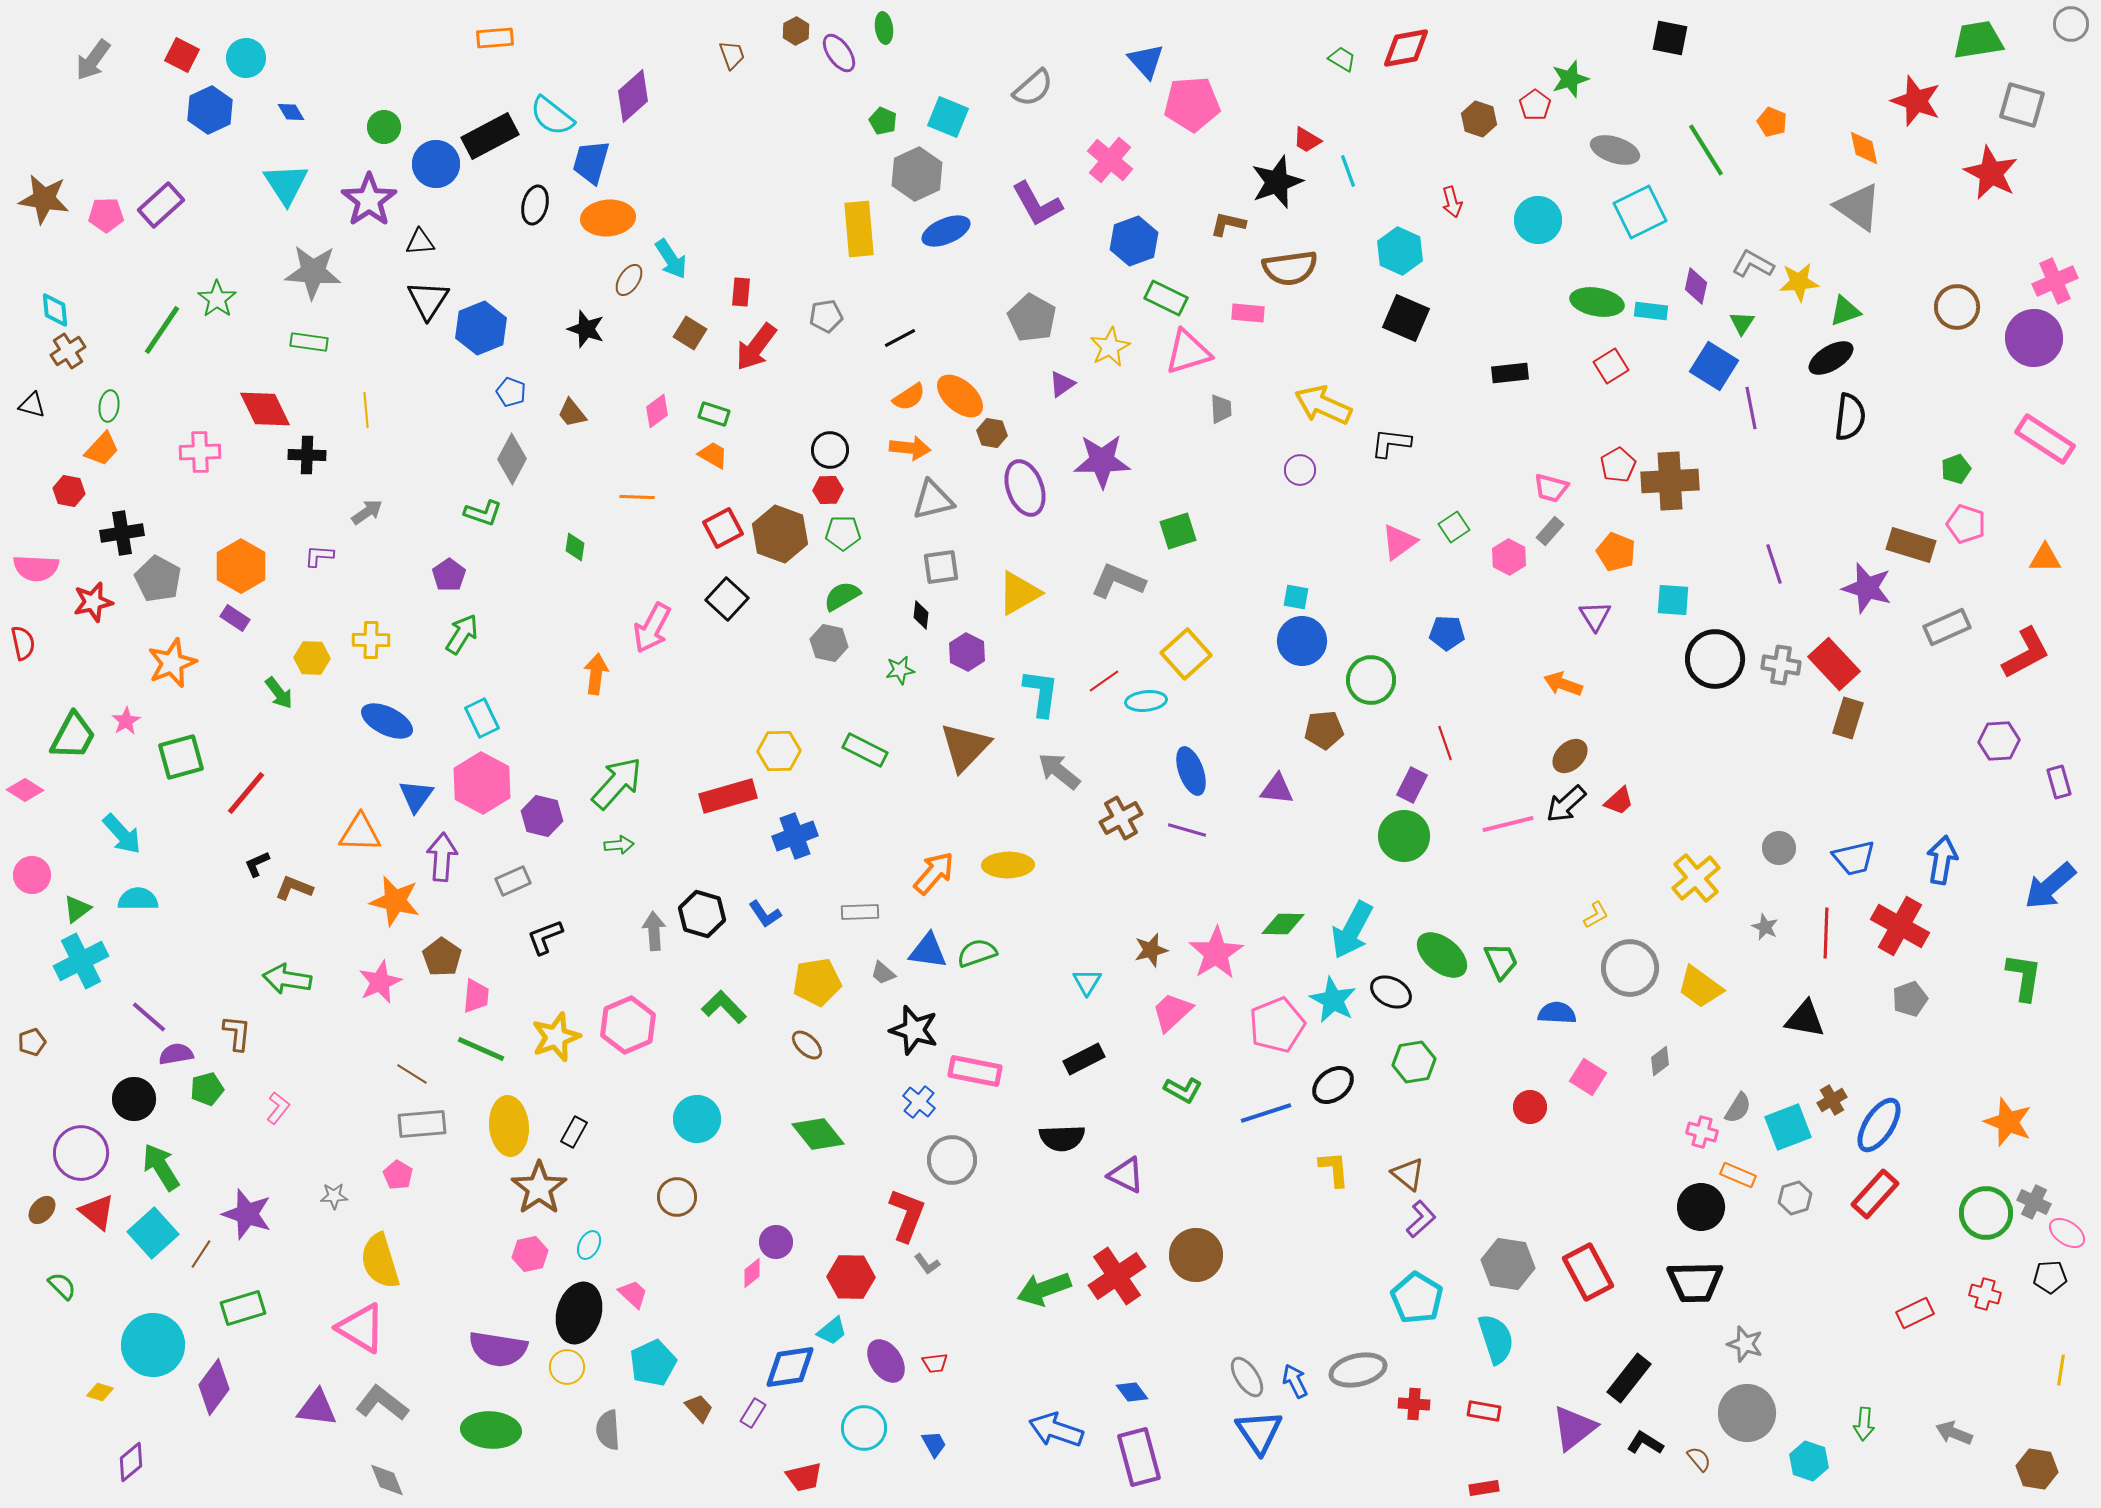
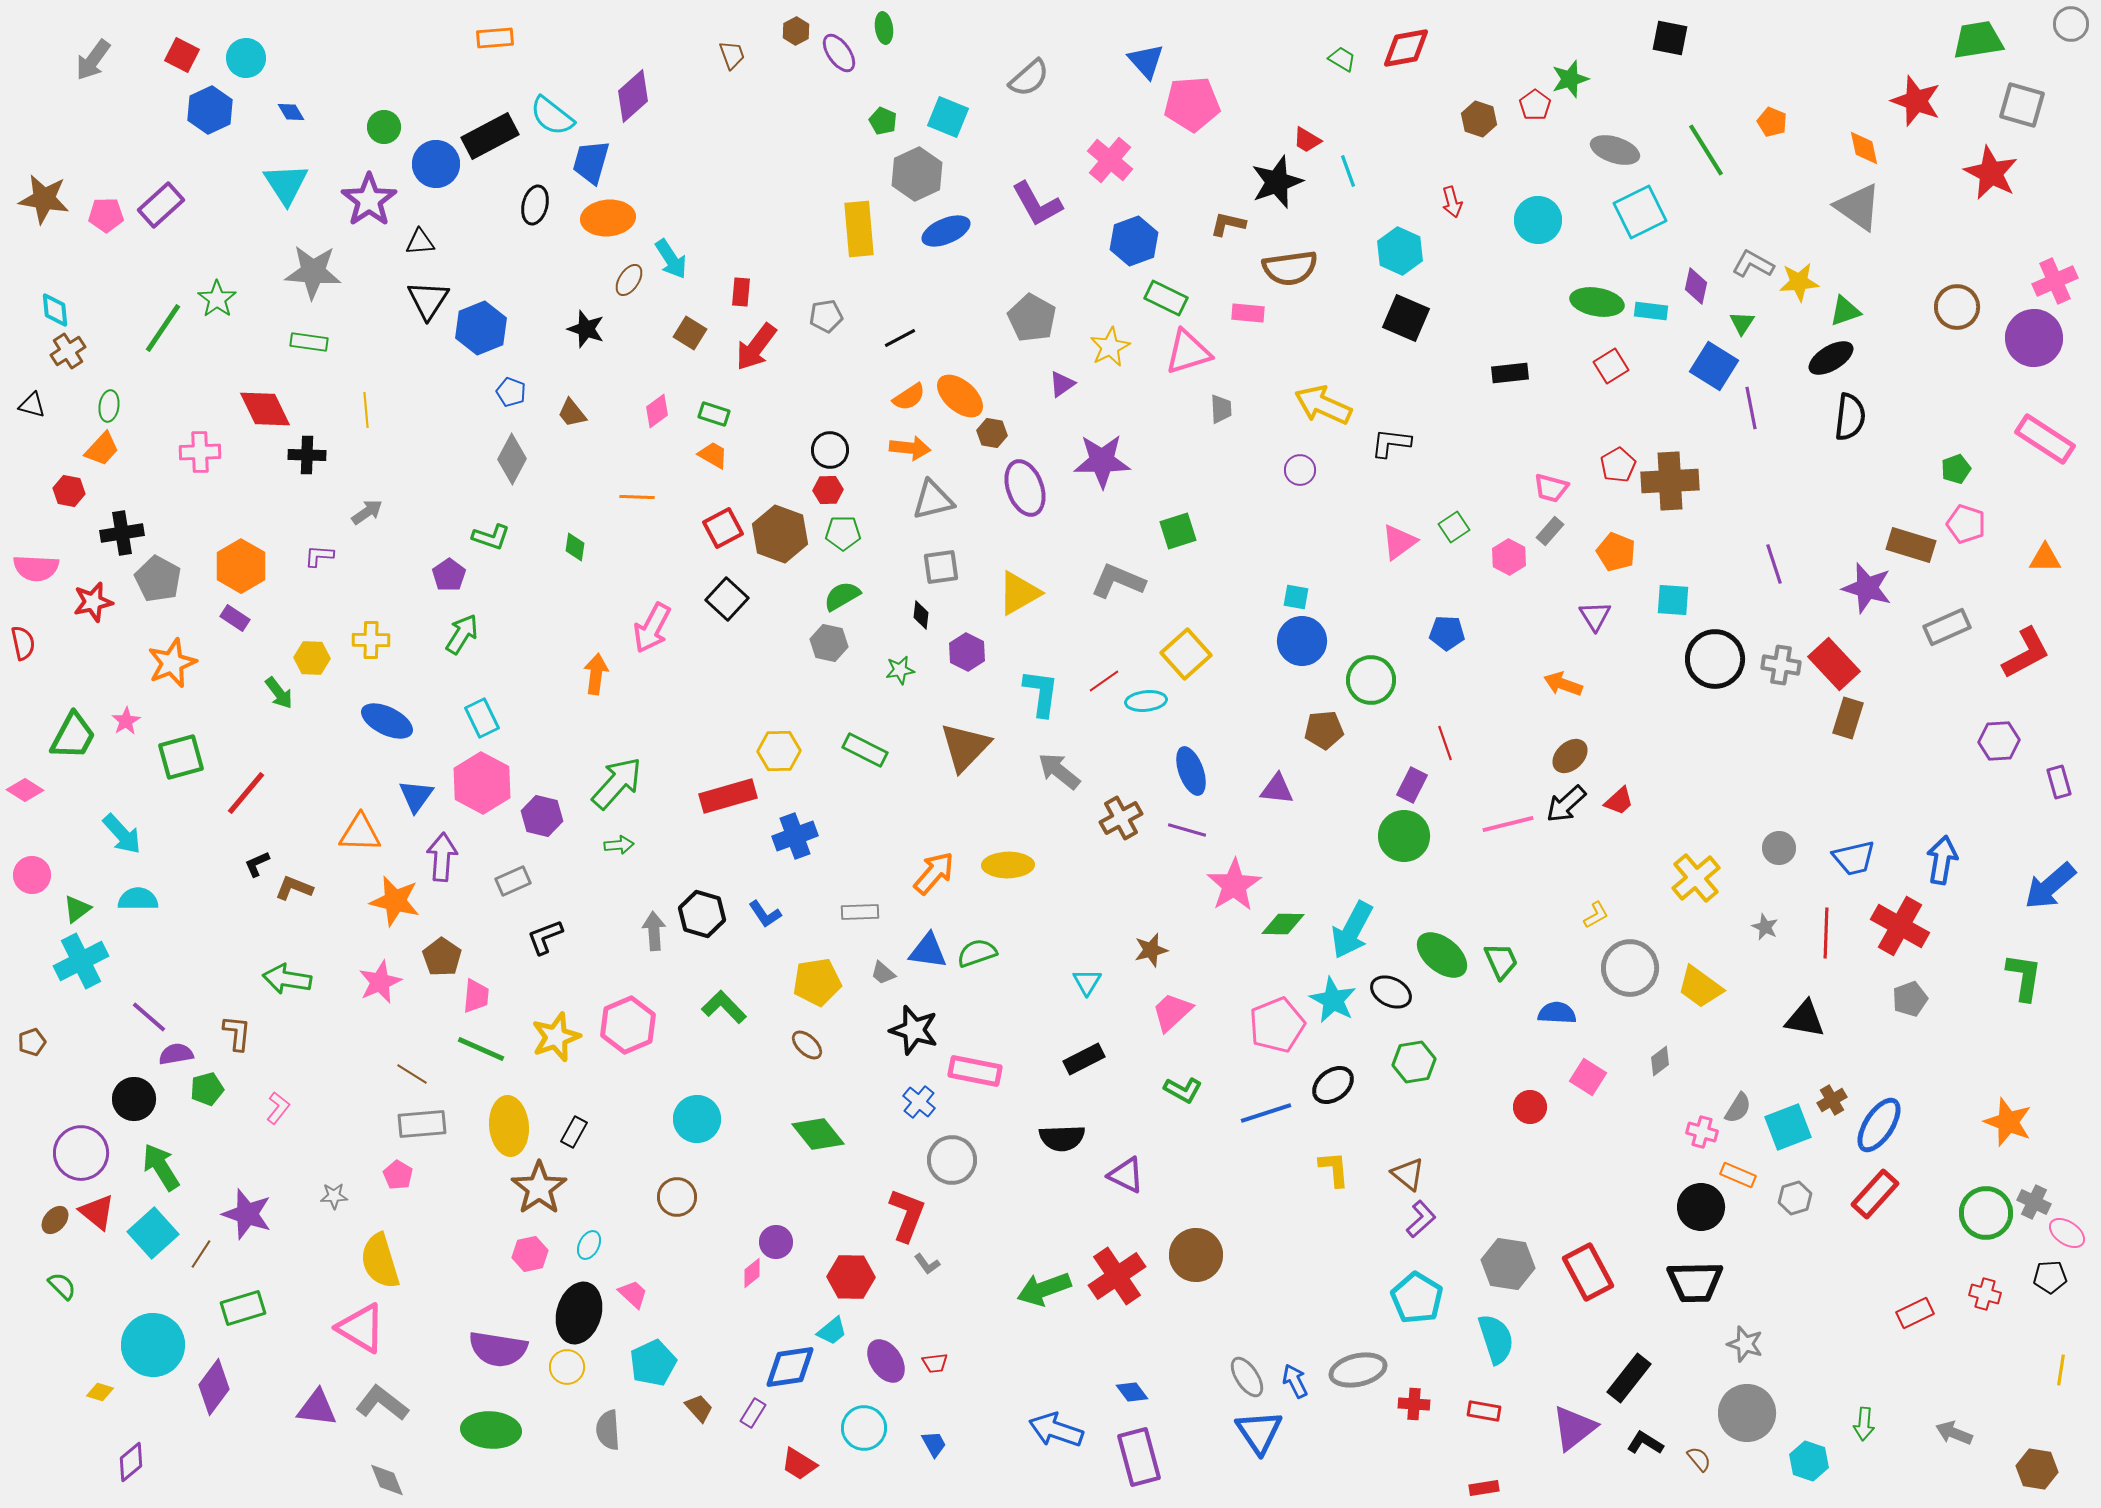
gray semicircle at (1033, 88): moved 4 px left, 10 px up
green line at (162, 330): moved 1 px right, 2 px up
green L-shape at (483, 513): moved 8 px right, 24 px down
pink star at (1216, 953): moved 18 px right, 68 px up
brown ellipse at (42, 1210): moved 13 px right, 10 px down
red trapezoid at (804, 1477): moved 5 px left, 13 px up; rotated 45 degrees clockwise
